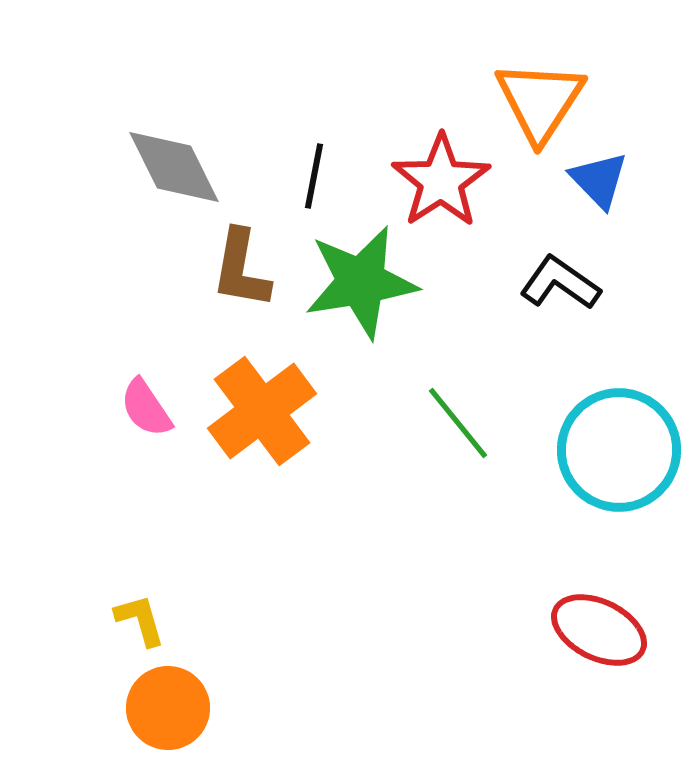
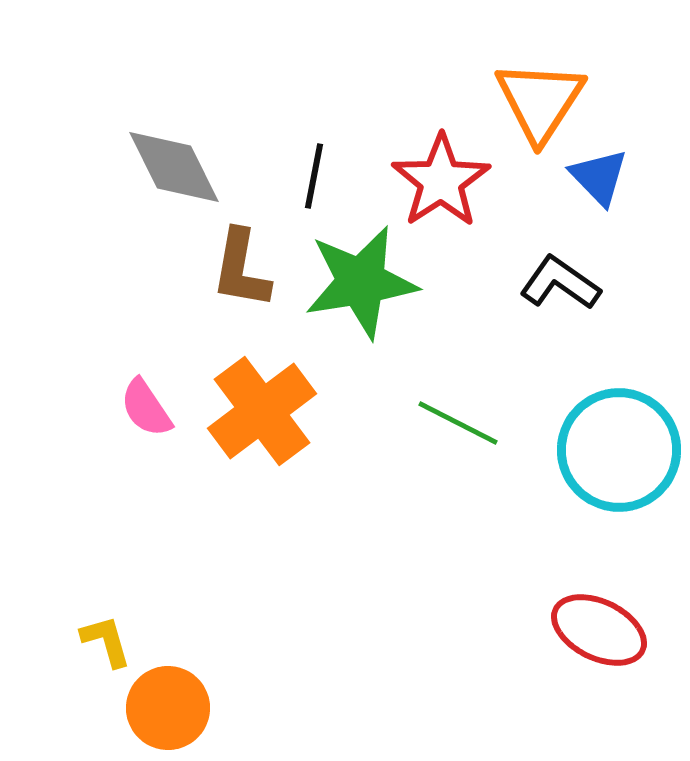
blue triangle: moved 3 px up
green line: rotated 24 degrees counterclockwise
yellow L-shape: moved 34 px left, 21 px down
